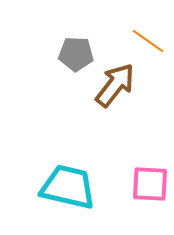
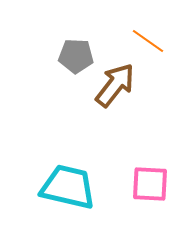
gray pentagon: moved 2 px down
